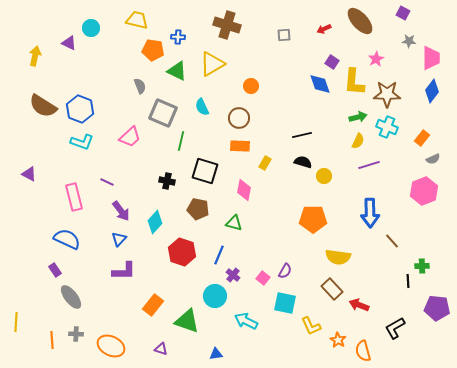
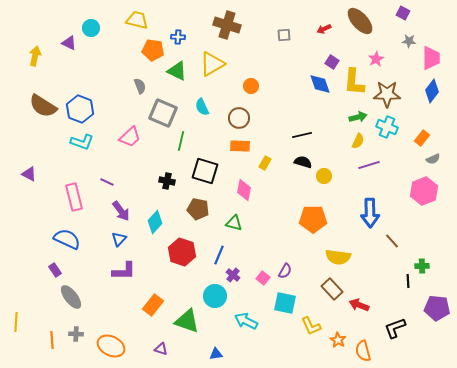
black L-shape at (395, 328): rotated 10 degrees clockwise
